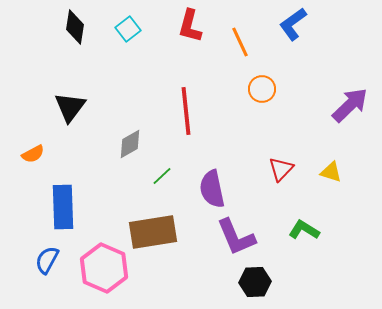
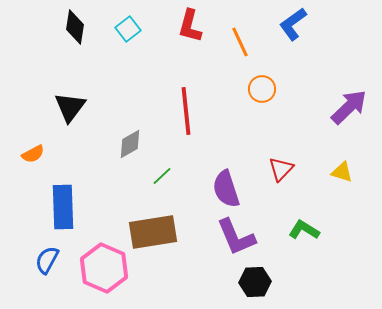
purple arrow: moved 1 px left, 2 px down
yellow triangle: moved 11 px right
purple semicircle: moved 14 px right; rotated 6 degrees counterclockwise
